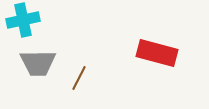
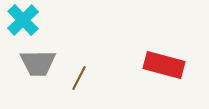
cyan cross: rotated 32 degrees counterclockwise
red rectangle: moved 7 px right, 12 px down
